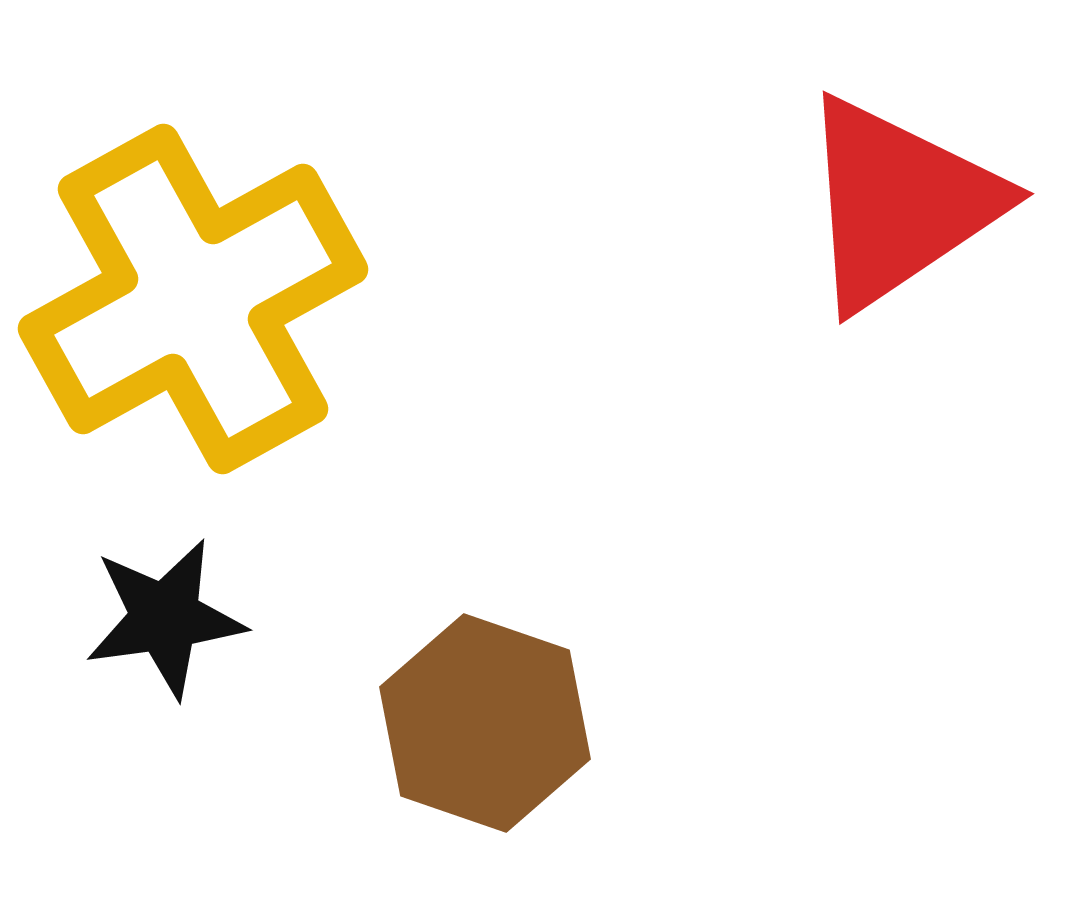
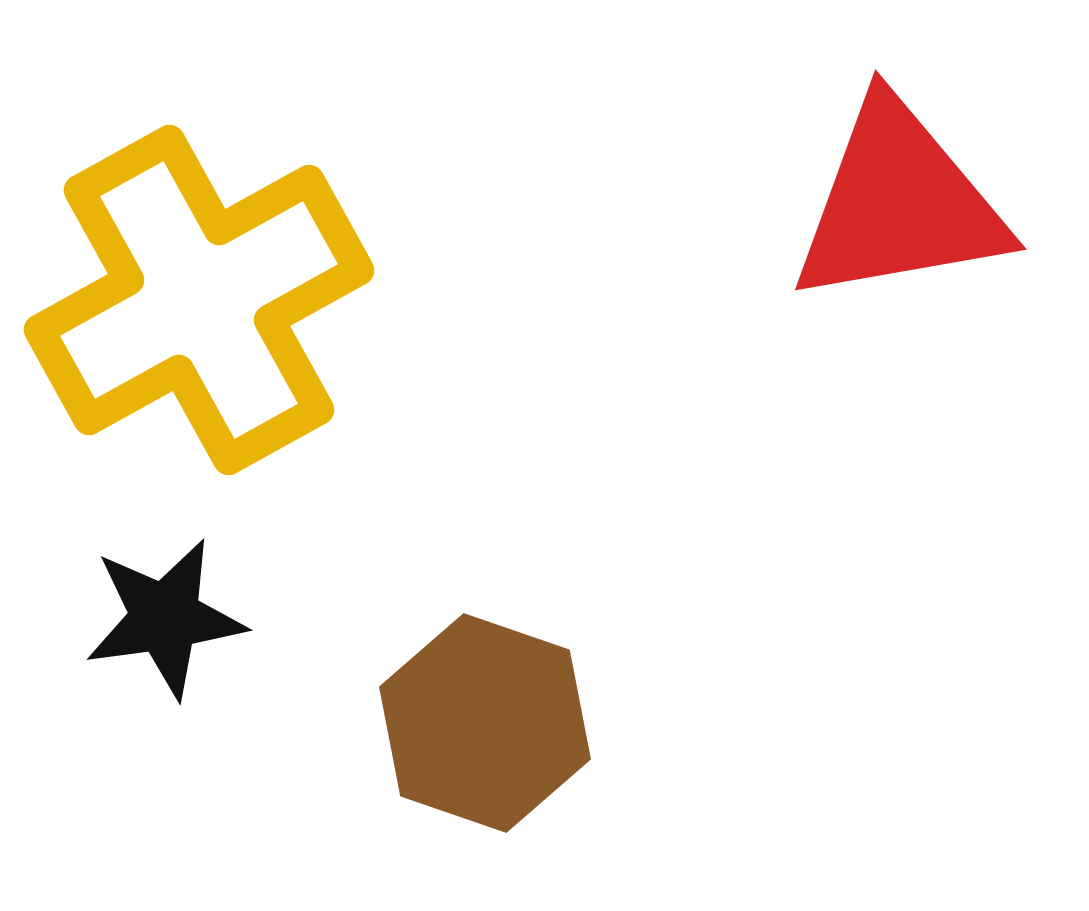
red triangle: rotated 24 degrees clockwise
yellow cross: moved 6 px right, 1 px down
